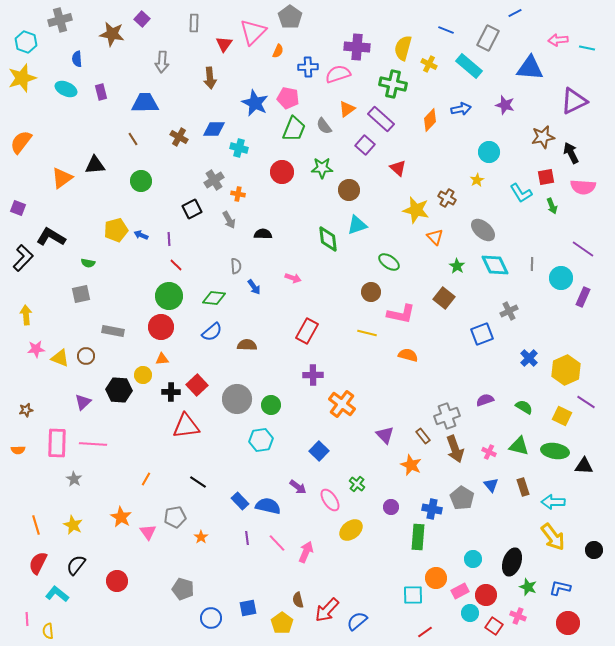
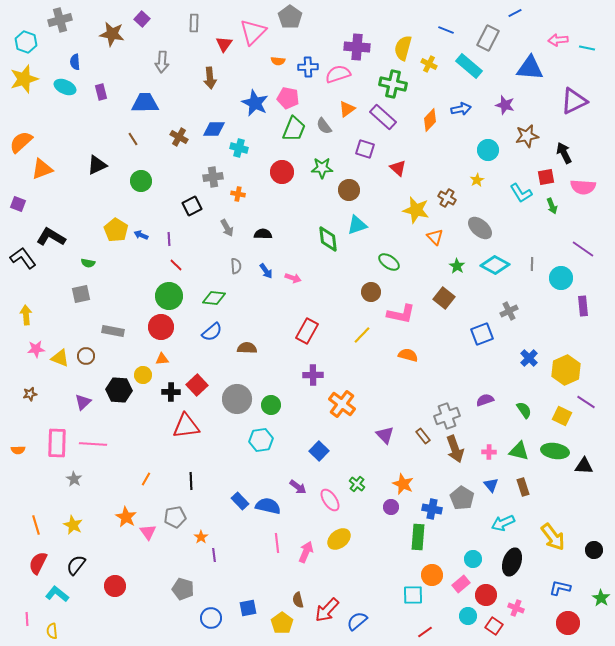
orange semicircle at (278, 51): moved 10 px down; rotated 72 degrees clockwise
blue semicircle at (77, 59): moved 2 px left, 3 px down
yellow star at (22, 78): moved 2 px right, 1 px down
cyan ellipse at (66, 89): moved 1 px left, 2 px up
purple rectangle at (381, 119): moved 2 px right, 2 px up
brown star at (543, 137): moved 16 px left, 1 px up
orange semicircle at (21, 142): rotated 10 degrees clockwise
purple square at (365, 145): moved 4 px down; rotated 24 degrees counterclockwise
cyan circle at (489, 152): moved 1 px left, 2 px up
black arrow at (571, 153): moved 7 px left
black triangle at (95, 165): moved 2 px right; rotated 20 degrees counterclockwise
orange triangle at (62, 178): moved 20 px left, 9 px up; rotated 15 degrees clockwise
gray cross at (214, 180): moved 1 px left, 3 px up; rotated 24 degrees clockwise
purple square at (18, 208): moved 4 px up
black square at (192, 209): moved 3 px up
gray arrow at (229, 220): moved 2 px left, 8 px down
yellow pentagon at (116, 230): rotated 25 degrees counterclockwise
gray ellipse at (483, 230): moved 3 px left, 2 px up
black L-shape at (23, 258): rotated 80 degrees counterclockwise
cyan diamond at (495, 265): rotated 36 degrees counterclockwise
blue arrow at (254, 287): moved 12 px right, 16 px up
purple rectangle at (583, 297): moved 9 px down; rotated 30 degrees counterclockwise
yellow line at (367, 333): moved 5 px left, 2 px down; rotated 60 degrees counterclockwise
brown semicircle at (247, 345): moved 3 px down
green semicircle at (524, 407): moved 3 px down; rotated 24 degrees clockwise
brown star at (26, 410): moved 4 px right, 16 px up
green triangle at (519, 446): moved 5 px down
pink cross at (489, 452): rotated 24 degrees counterclockwise
orange star at (411, 465): moved 8 px left, 19 px down
black line at (198, 482): moved 7 px left, 1 px up; rotated 54 degrees clockwise
cyan arrow at (553, 502): moved 50 px left, 21 px down; rotated 25 degrees counterclockwise
orange star at (121, 517): moved 5 px right
yellow ellipse at (351, 530): moved 12 px left, 9 px down
purple line at (247, 538): moved 33 px left, 17 px down
pink line at (277, 543): rotated 36 degrees clockwise
orange circle at (436, 578): moved 4 px left, 3 px up
red circle at (117, 581): moved 2 px left, 5 px down
green star at (528, 587): moved 73 px right, 11 px down; rotated 12 degrees clockwise
pink rectangle at (460, 591): moved 1 px right, 7 px up; rotated 12 degrees counterclockwise
cyan circle at (470, 613): moved 2 px left, 3 px down
pink cross at (518, 616): moved 2 px left, 8 px up
yellow semicircle at (48, 631): moved 4 px right
